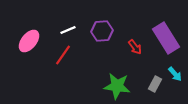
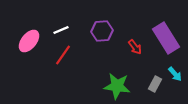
white line: moved 7 px left
